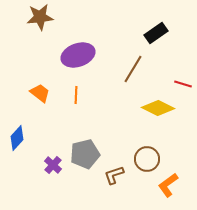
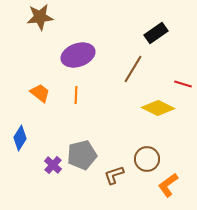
blue diamond: moved 3 px right; rotated 10 degrees counterclockwise
gray pentagon: moved 3 px left, 1 px down
